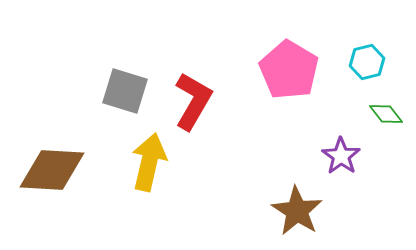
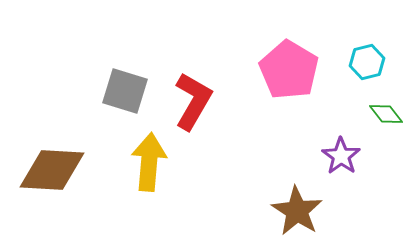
yellow arrow: rotated 8 degrees counterclockwise
